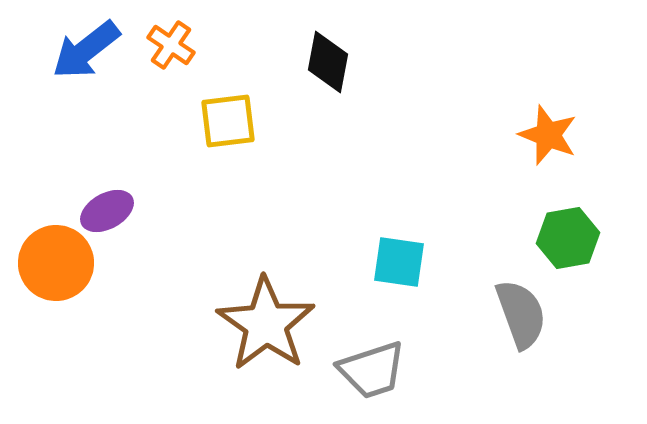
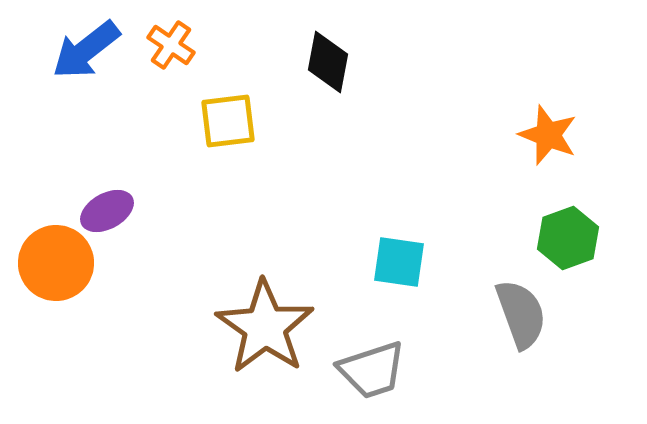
green hexagon: rotated 10 degrees counterclockwise
brown star: moved 1 px left, 3 px down
